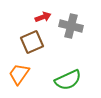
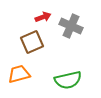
gray cross: rotated 10 degrees clockwise
orange trapezoid: rotated 40 degrees clockwise
green semicircle: rotated 12 degrees clockwise
